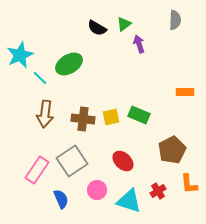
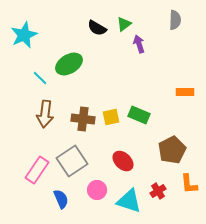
cyan star: moved 4 px right, 20 px up
